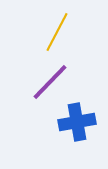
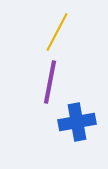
purple line: rotated 33 degrees counterclockwise
